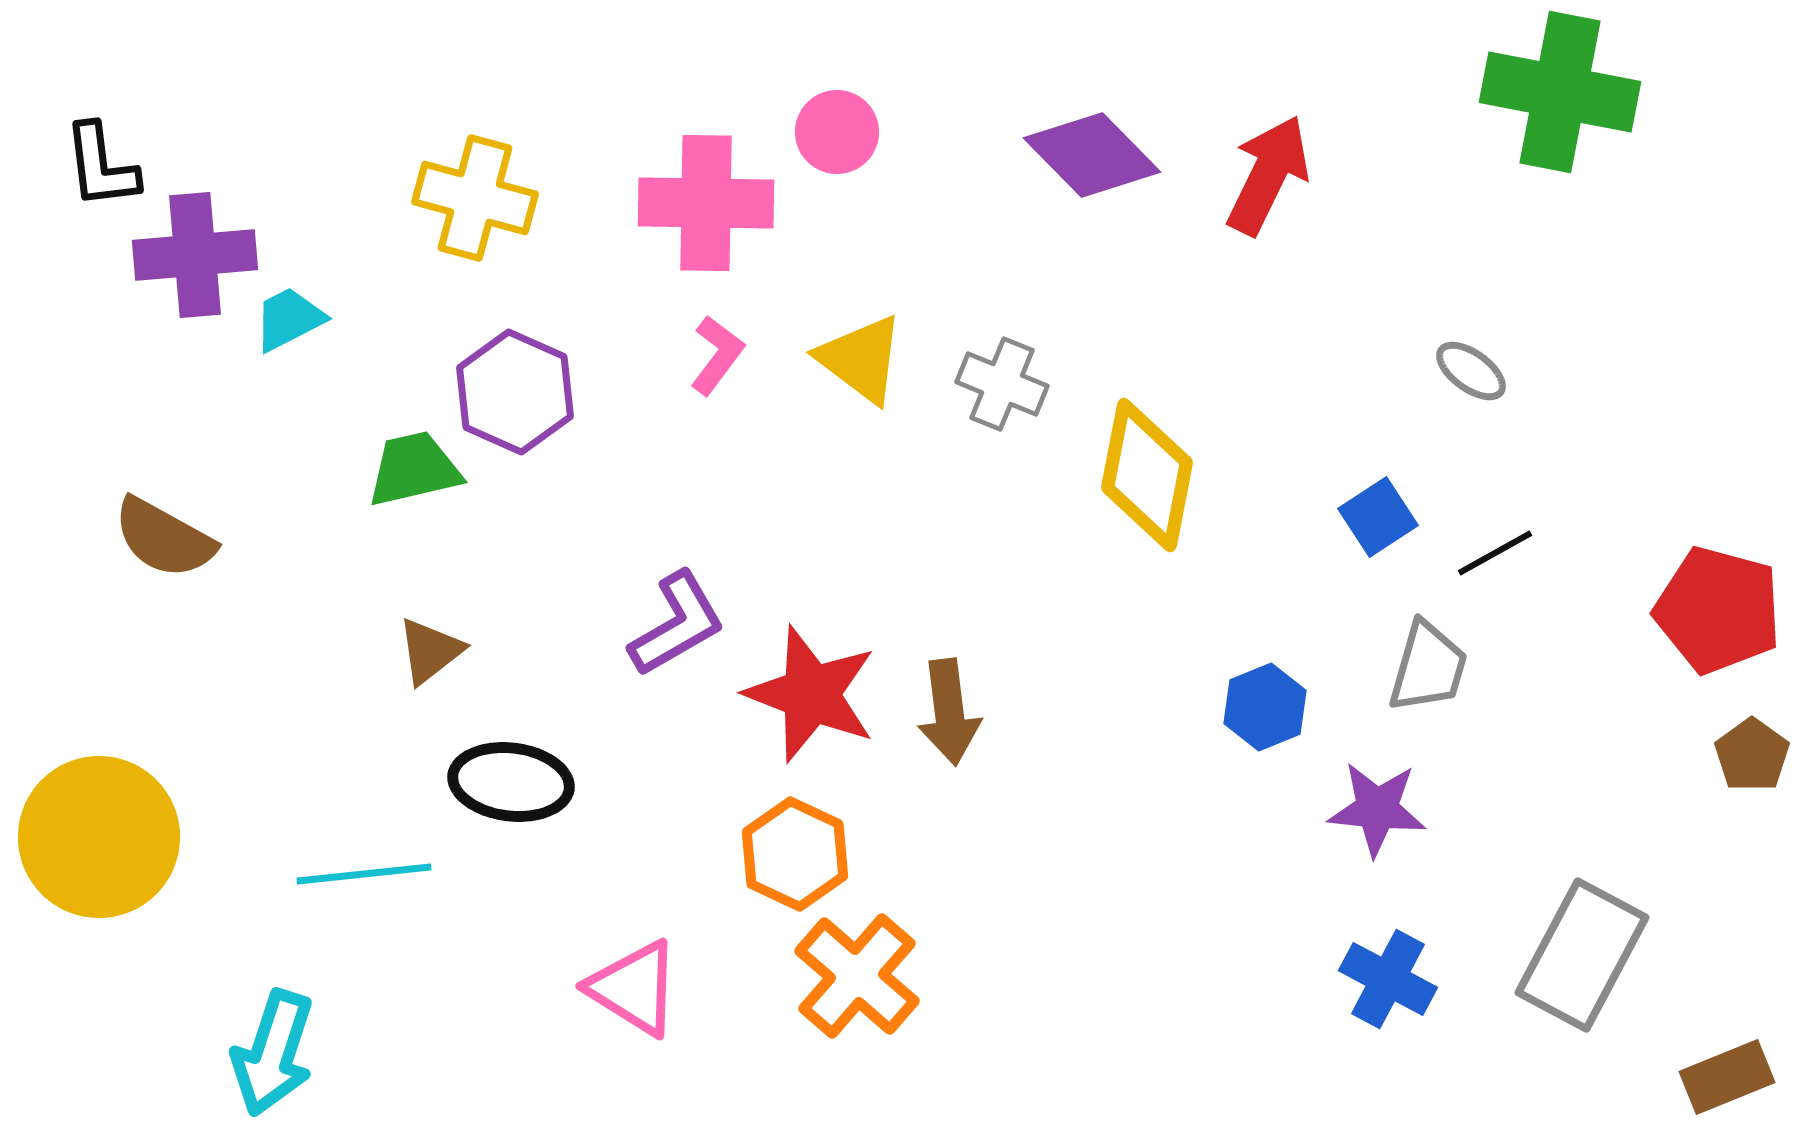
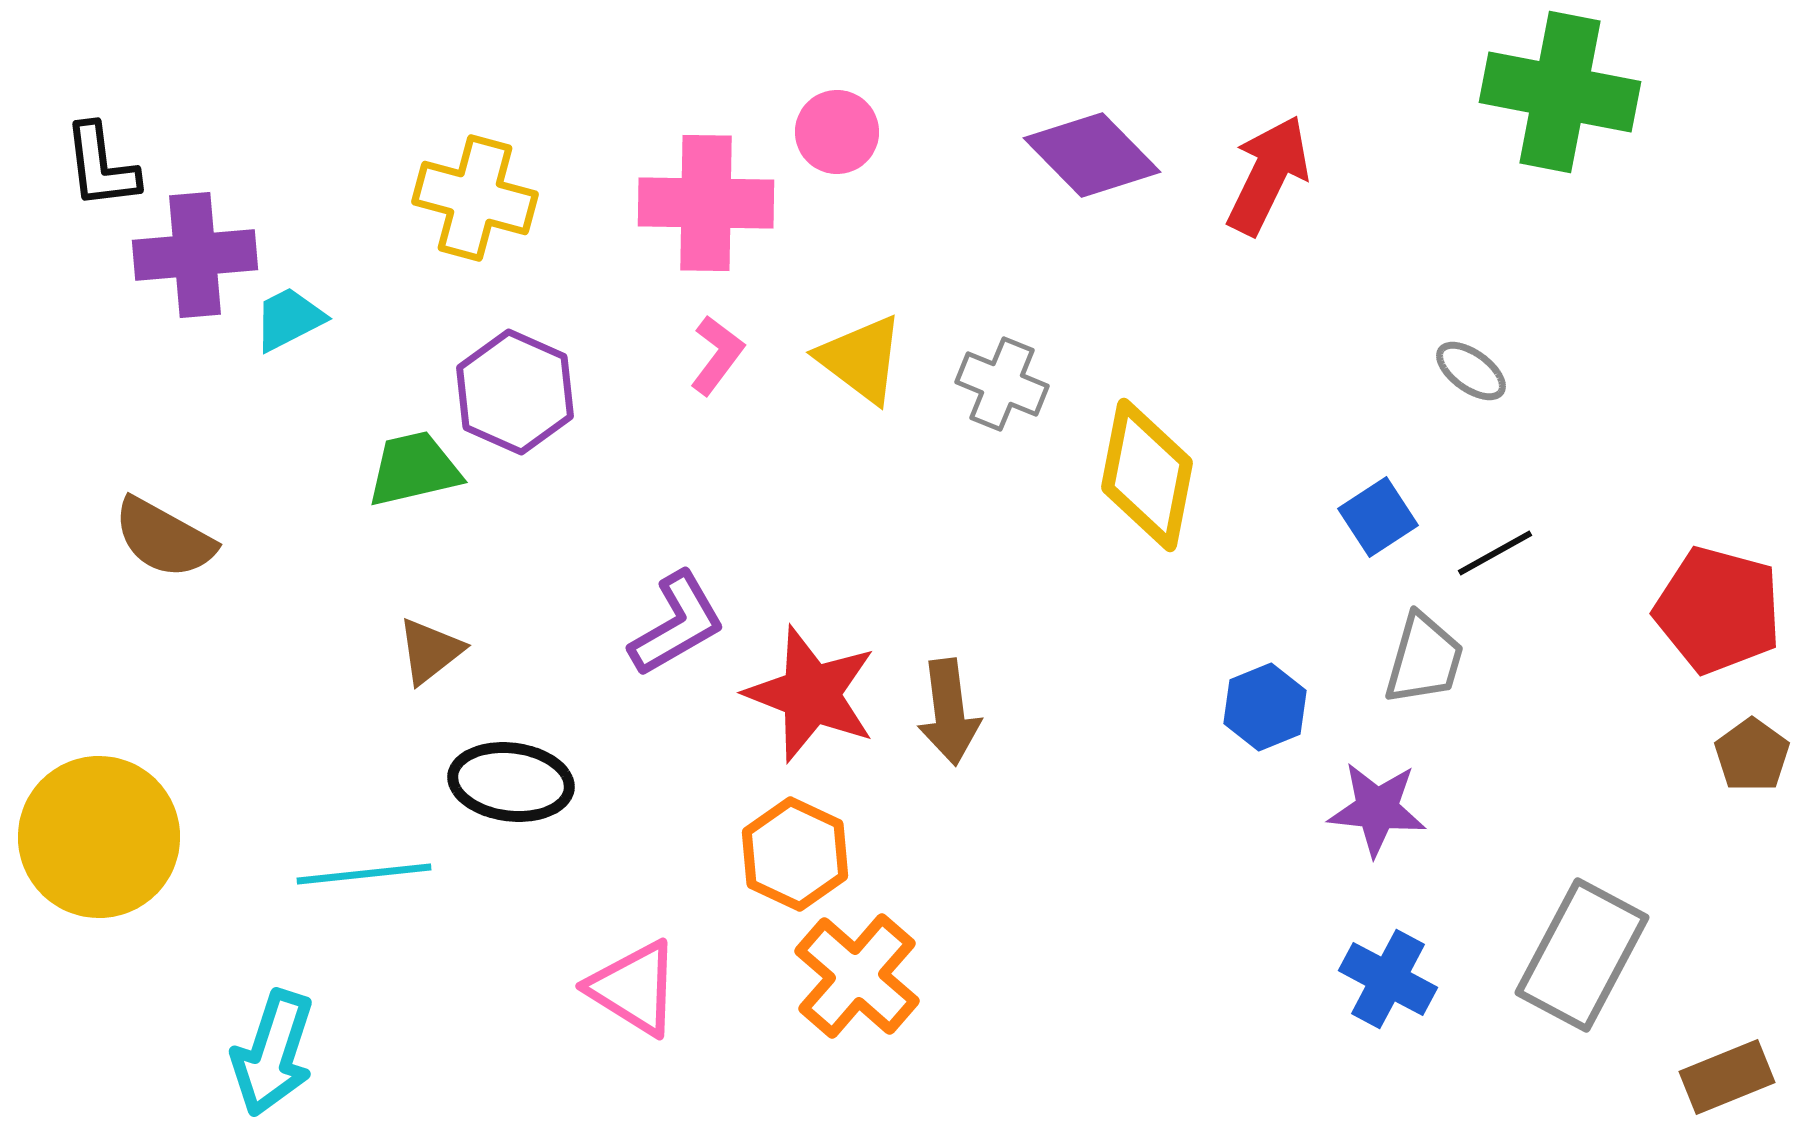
gray trapezoid: moved 4 px left, 8 px up
